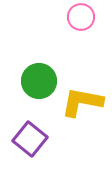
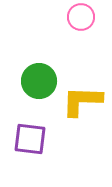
yellow L-shape: moved 1 px up; rotated 9 degrees counterclockwise
purple square: rotated 32 degrees counterclockwise
